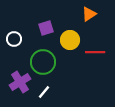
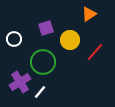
red line: rotated 48 degrees counterclockwise
white line: moved 4 px left
